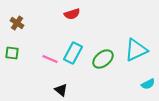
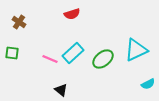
brown cross: moved 2 px right, 1 px up
cyan rectangle: rotated 20 degrees clockwise
